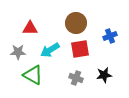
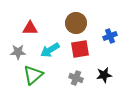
green triangle: rotated 50 degrees clockwise
